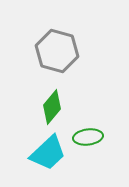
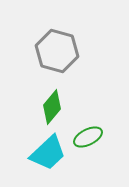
green ellipse: rotated 20 degrees counterclockwise
